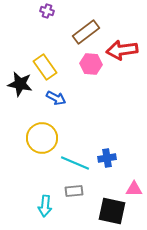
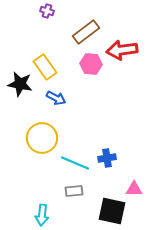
cyan arrow: moved 3 px left, 9 px down
